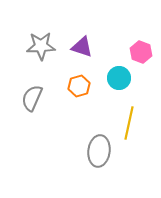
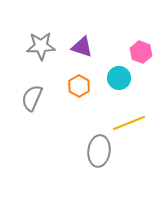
orange hexagon: rotated 15 degrees counterclockwise
yellow line: rotated 56 degrees clockwise
